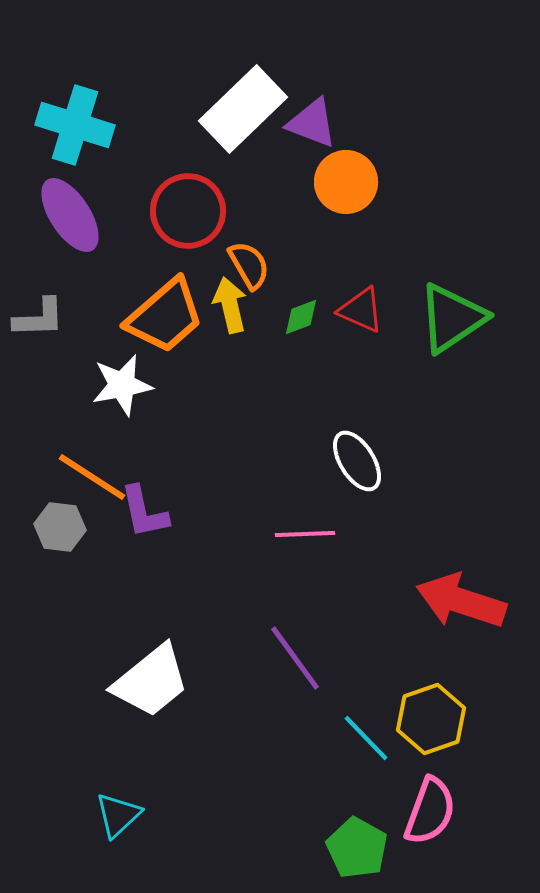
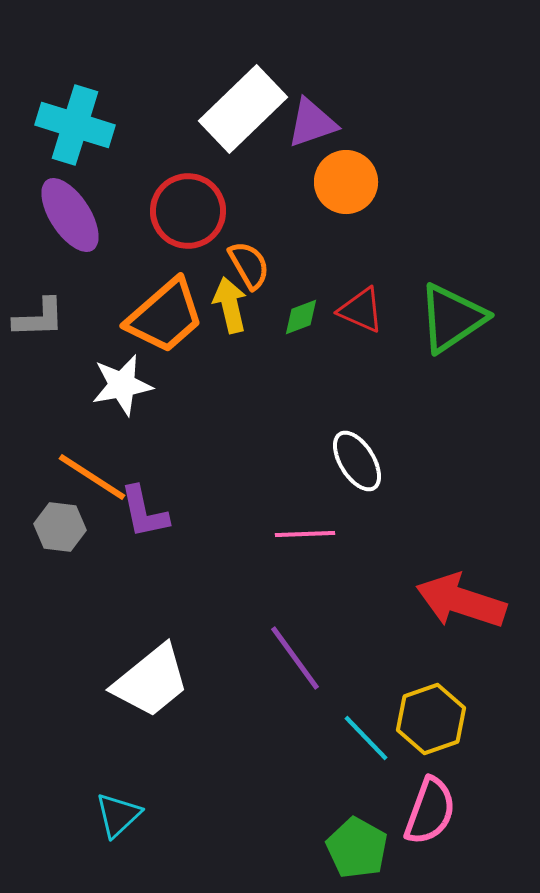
purple triangle: rotated 40 degrees counterclockwise
